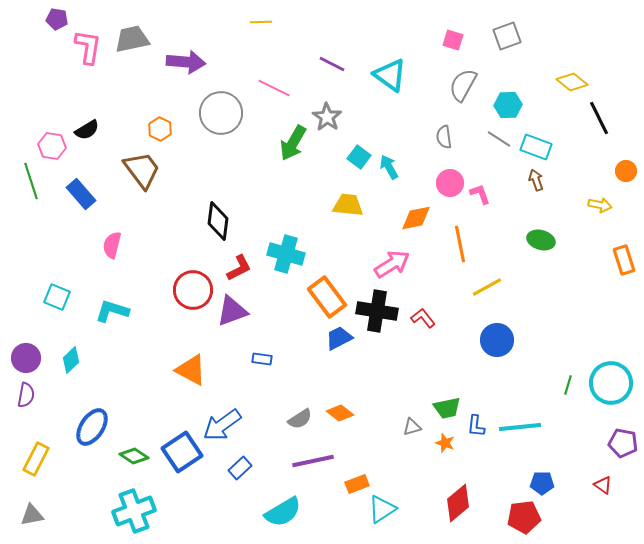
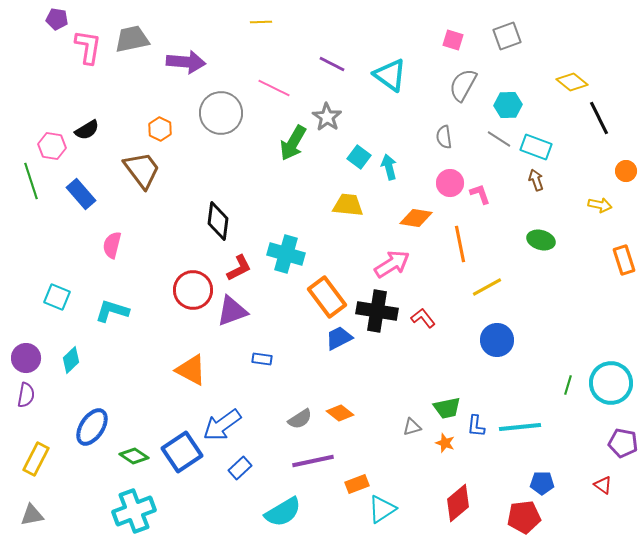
cyan arrow at (389, 167): rotated 15 degrees clockwise
orange diamond at (416, 218): rotated 20 degrees clockwise
